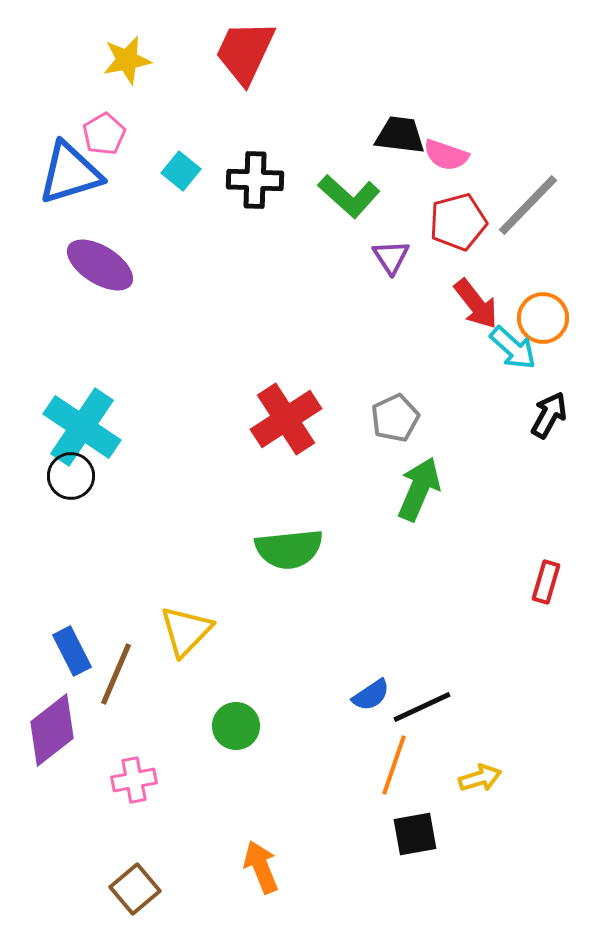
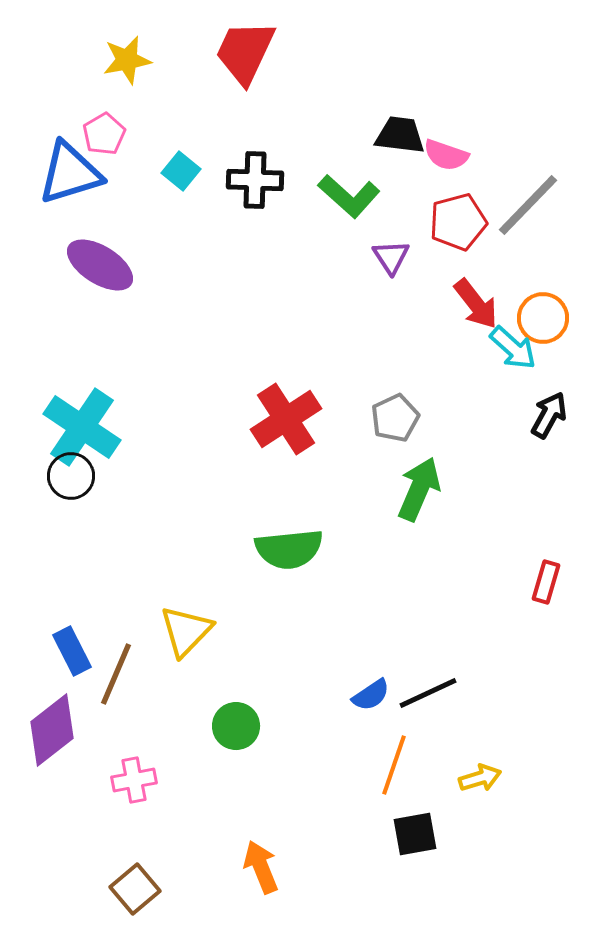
black line: moved 6 px right, 14 px up
